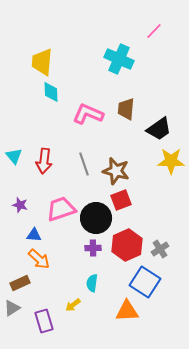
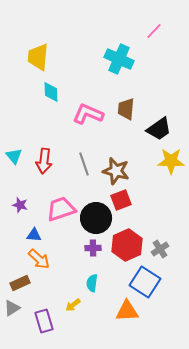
yellow trapezoid: moved 4 px left, 5 px up
